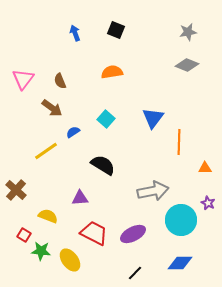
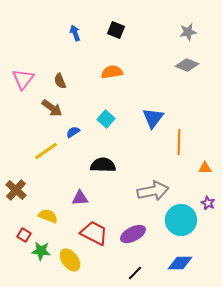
black semicircle: rotated 30 degrees counterclockwise
